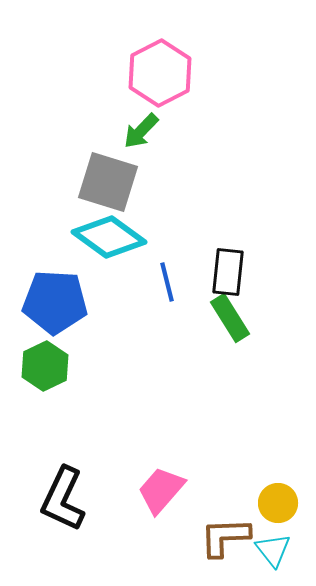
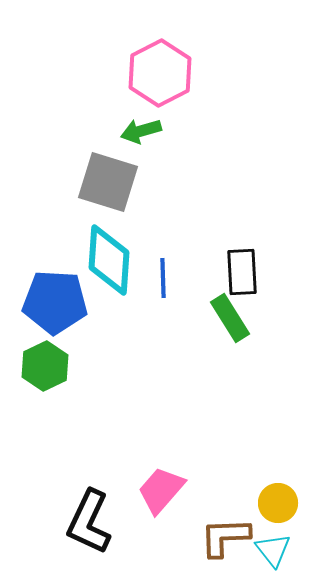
green arrow: rotated 30 degrees clockwise
cyan diamond: moved 23 px down; rotated 58 degrees clockwise
black rectangle: moved 14 px right; rotated 9 degrees counterclockwise
blue line: moved 4 px left, 4 px up; rotated 12 degrees clockwise
black L-shape: moved 26 px right, 23 px down
